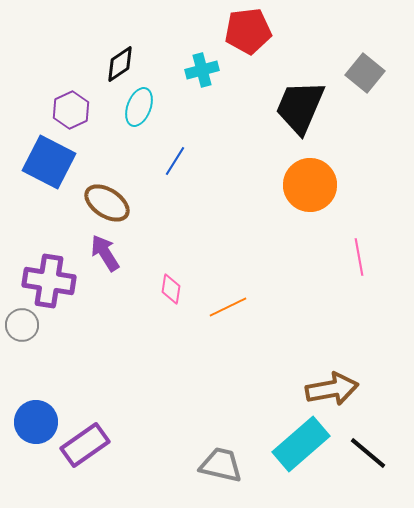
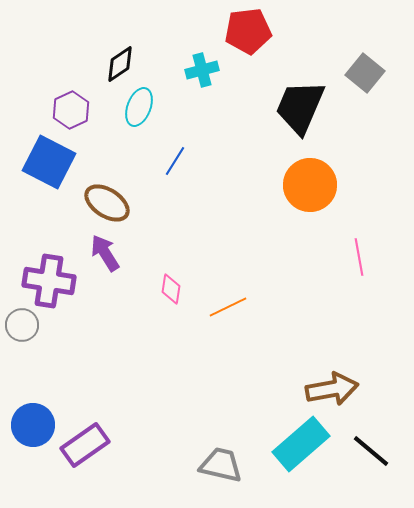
blue circle: moved 3 px left, 3 px down
black line: moved 3 px right, 2 px up
